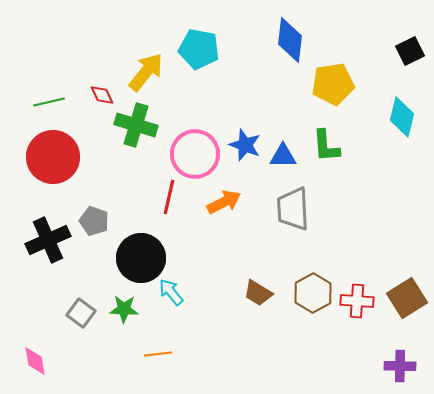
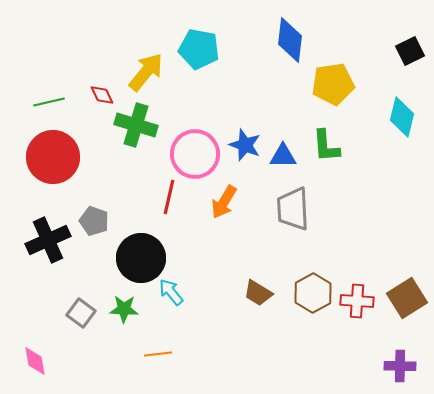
orange arrow: rotated 148 degrees clockwise
